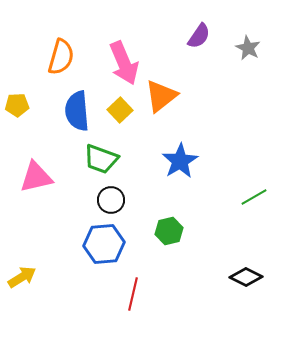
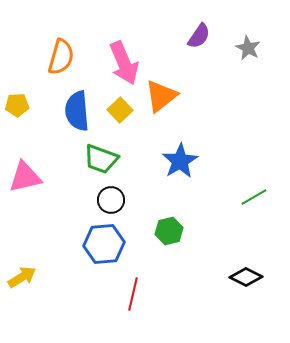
pink triangle: moved 11 px left
